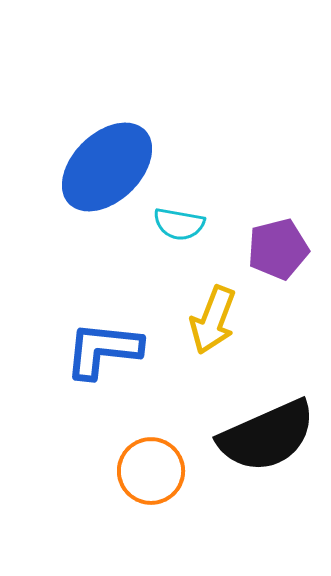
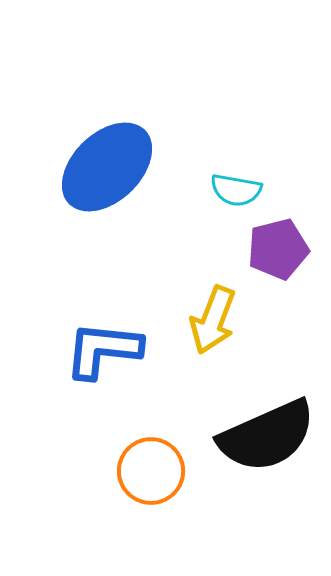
cyan semicircle: moved 57 px right, 34 px up
